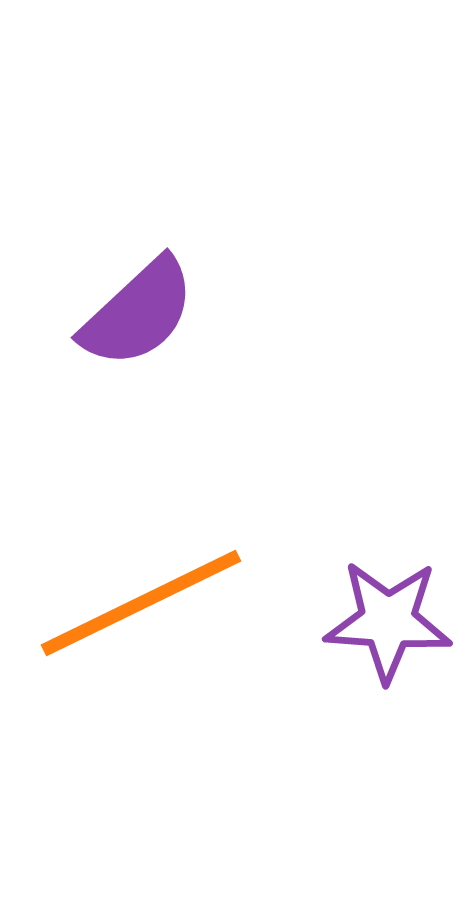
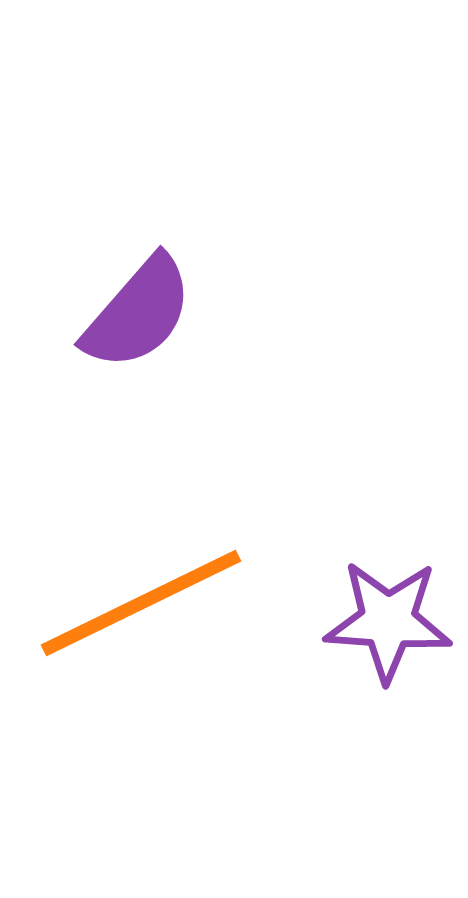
purple semicircle: rotated 6 degrees counterclockwise
